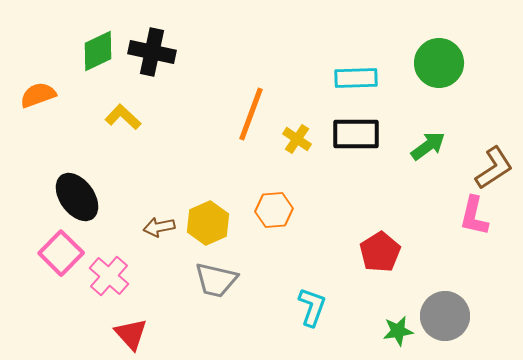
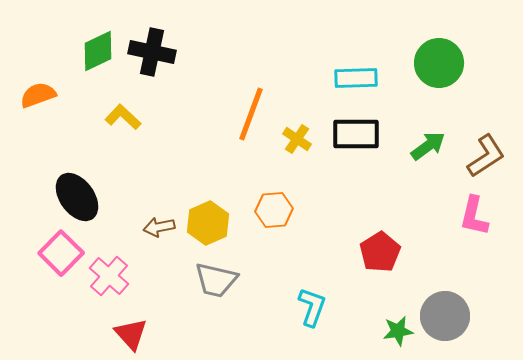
brown L-shape: moved 8 px left, 12 px up
